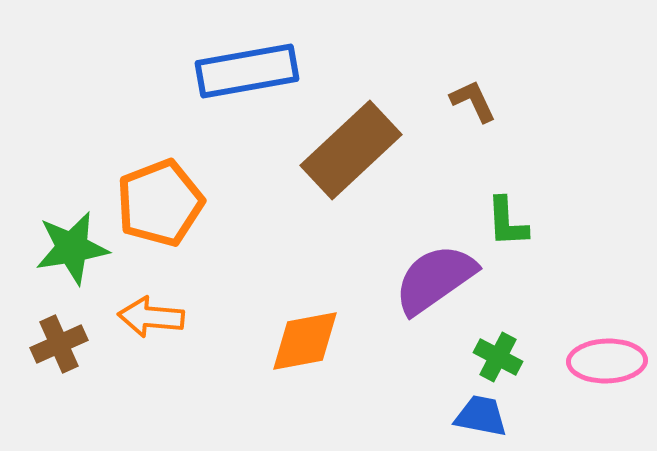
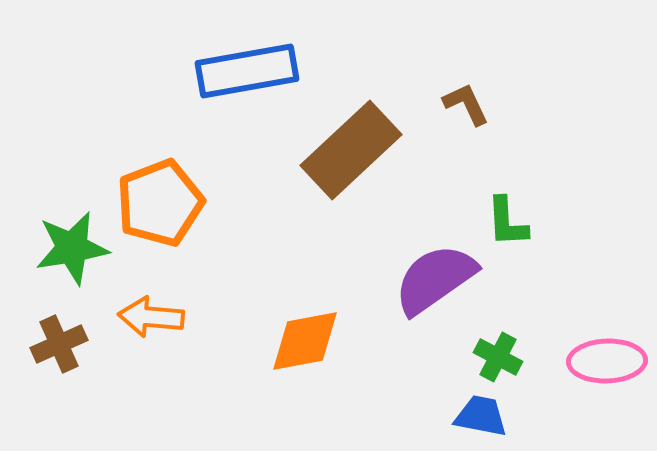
brown L-shape: moved 7 px left, 3 px down
